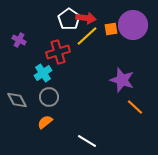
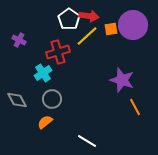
red arrow: moved 3 px right, 2 px up
gray circle: moved 3 px right, 2 px down
orange line: rotated 18 degrees clockwise
